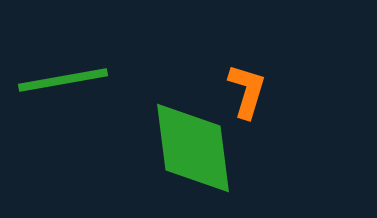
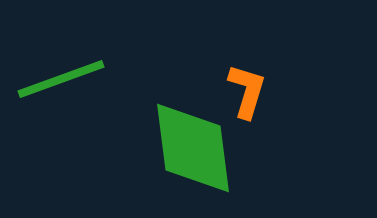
green line: moved 2 px left, 1 px up; rotated 10 degrees counterclockwise
